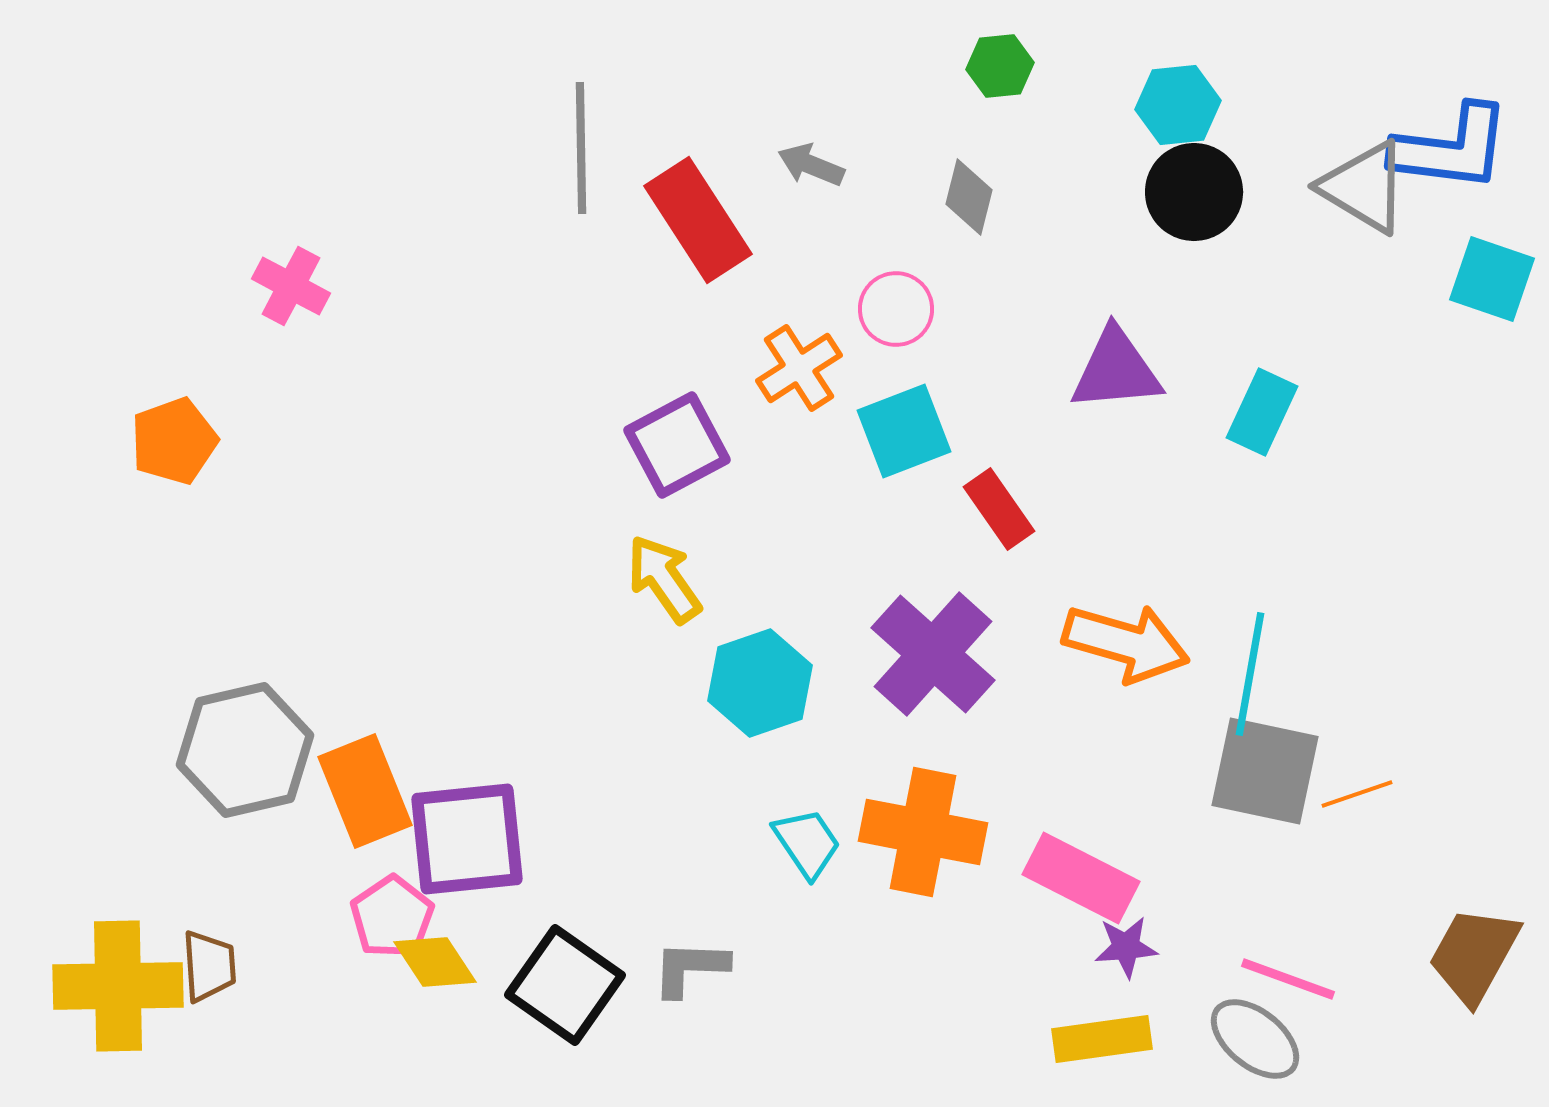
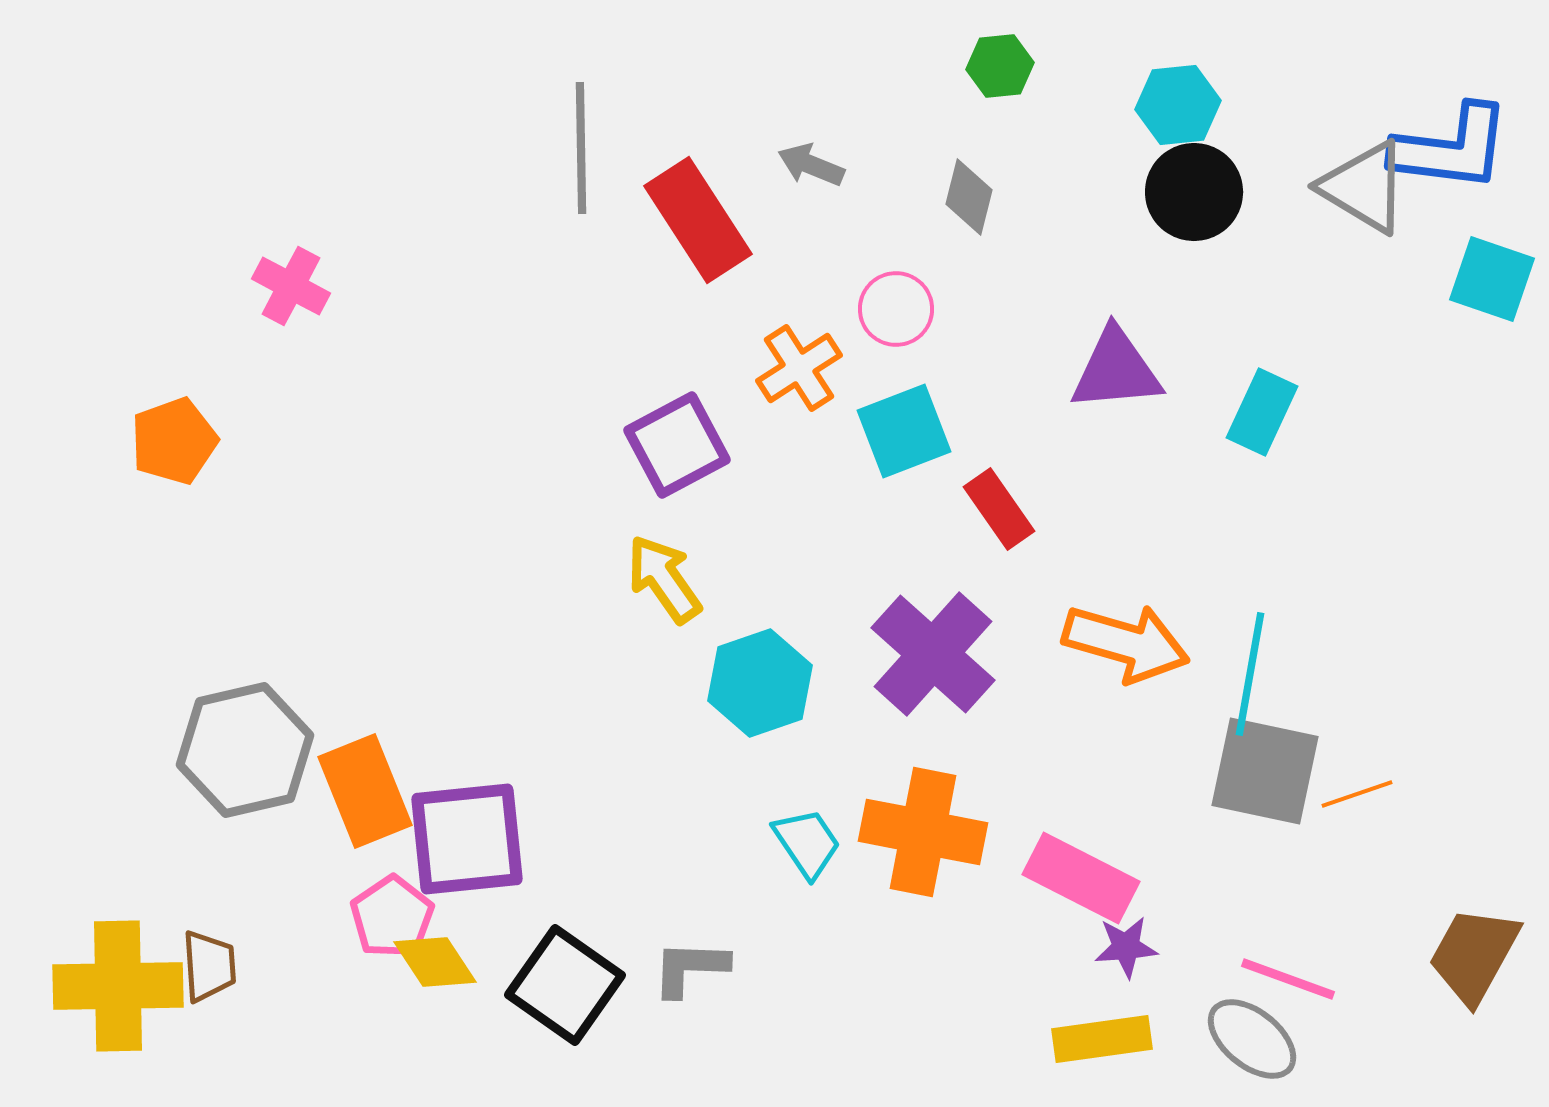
gray ellipse at (1255, 1039): moved 3 px left
